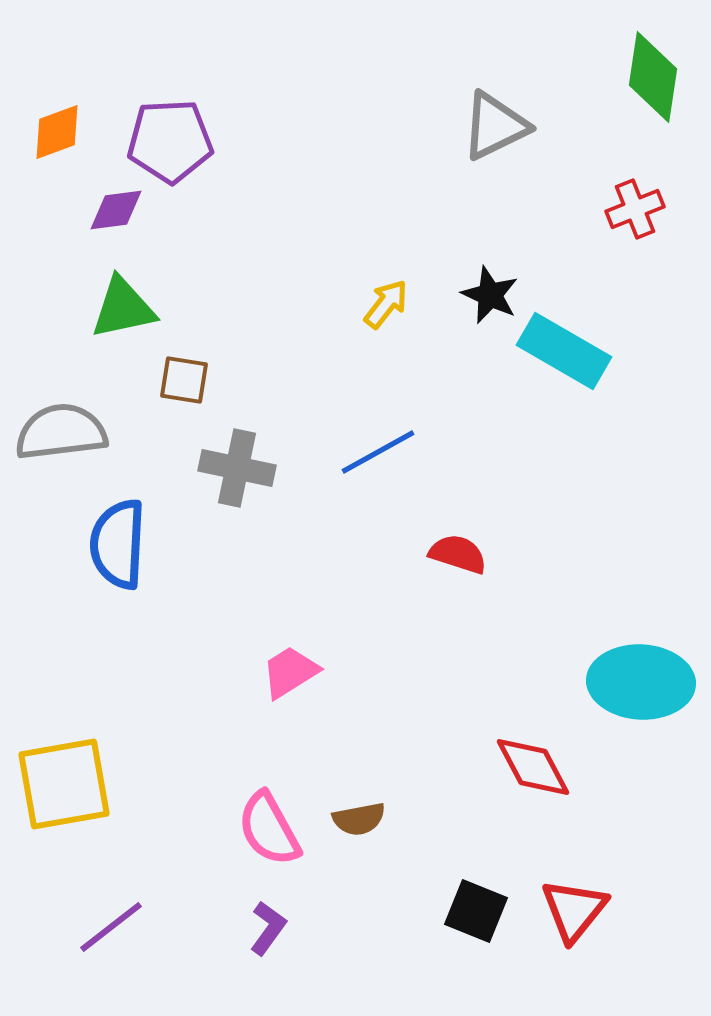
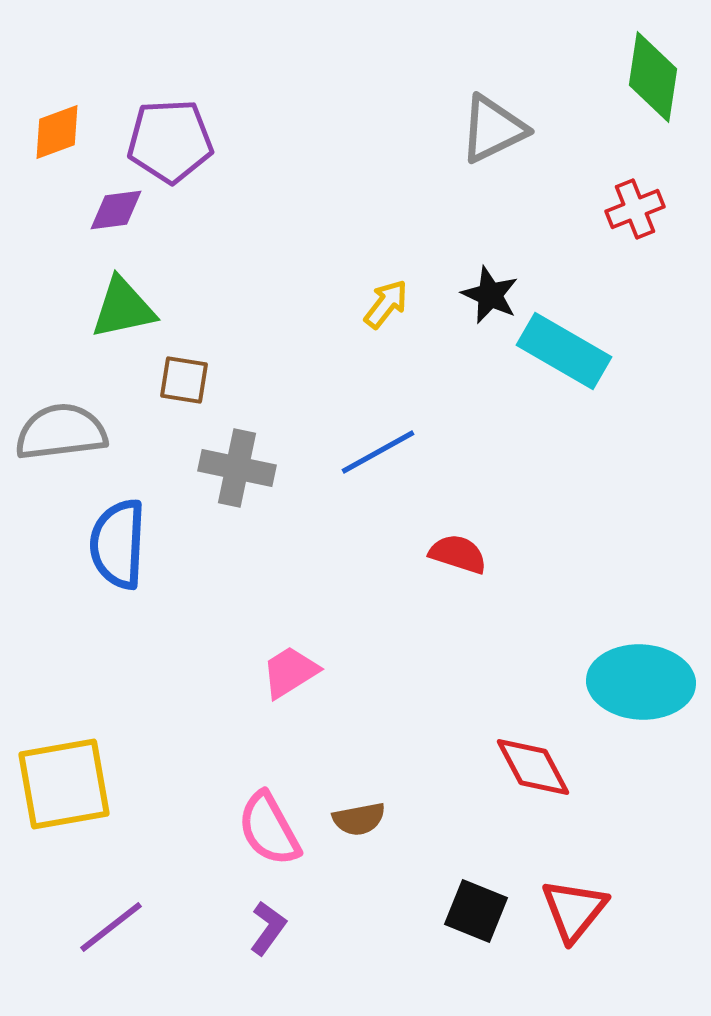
gray triangle: moved 2 px left, 3 px down
